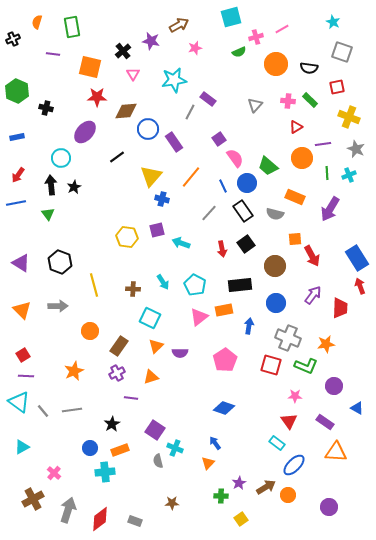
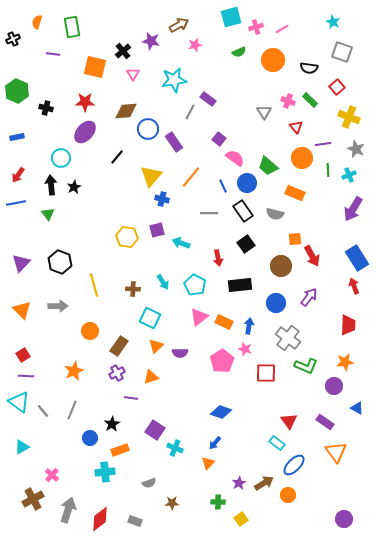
pink cross at (256, 37): moved 10 px up
pink star at (195, 48): moved 3 px up
orange circle at (276, 64): moved 3 px left, 4 px up
orange square at (90, 67): moved 5 px right
red square at (337, 87): rotated 28 degrees counterclockwise
red star at (97, 97): moved 12 px left, 5 px down
pink cross at (288, 101): rotated 16 degrees clockwise
gray triangle at (255, 105): moved 9 px right, 7 px down; rotated 14 degrees counterclockwise
red triangle at (296, 127): rotated 40 degrees counterclockwise
purple square at (219, 139): rotated 16 degrees counterclockwise
black line at (117, 157): rotated 14 degrees counterclockwise
pink semicircle at (235, 158): rotated 18 degrees counterclockwise
green line at (327, 173): moved 1 px right, 3 px up
orange rectangle at (295, 197): moved 4 px up
purple arrow at (330, 209): moved 23 px right
gray line at (209, 213): rotated 48 degrees clockwise
red arrow at (222, 249): moved 4 px left, 9 px down
purple triangle at (21, 263): rotated 42 degrees clockwise
brown circle at (275, 266): moved 6 px right
red arrow at (360, 286): moved 6 px left
purple arrow at (313, 295): moved 4 px left, 2 px down
red trapezoid at (340, 308): moved 8 px right, 17 px down
orange rectangle at (224, 310): moved 12 px down; rotated 36 degrees clockwise
gray cross at (288, 338): rotated 15 degrees clockwise
orange star at (326, 344): moved 19 px right, 18 px down
pink pentagon at (225, 360): moved 3 px left, 1 px down
red square at (271, 365): moved 5 px left, 8 px down; rotated 15 degrees counterclockwise
pink star at (295, 396): moved 50 px left, 47 px up; rotated 16 degrees clockwise
blue diamond at (224, 408): moved 3 px left, 4 px down
gray line at (72, 410): rotated 60 degrees counterclockwise
blue arrow at (215, 443): rotated 104 degrees counterclockwise
blue circle at (90, 448): moved 10 px up
orange triangle at (336, 452): rotated 50 degrees clockwise
gray semicircle at (158, 461): moved 9 px left, 22 px down; rotated 96 degrees counterclockwise
pink cross at (54, 473): moved 2 px left, 2 px down
brown arrow at (266, 487): moved 2 px left, 4 px up
green cross at (221, 496): moved 3 px left, 6 px down
purple circle at (329, 507): moved 15 px right, 12 px down
